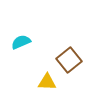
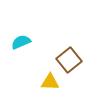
yellow triangle: moved 3 px right
